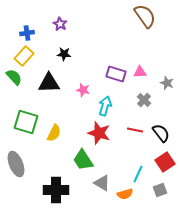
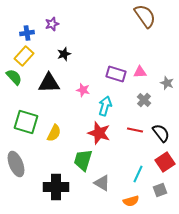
purple star: moved 8 px left; rotated 24 degrees clockwise
black star: rotated 24 degrees counterclockwise
green trapezoid: rotated 50 degrees clockwise
black cross: moved 3 px up
orange semicircle: moved 6 px right, 7 px down
